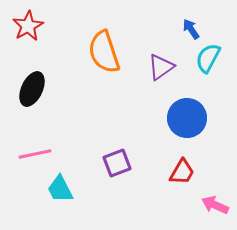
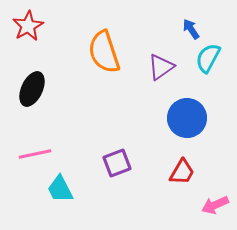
pink arrow: rotated 48 degrees counterclockwise
